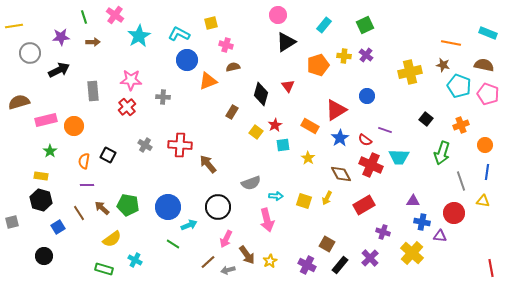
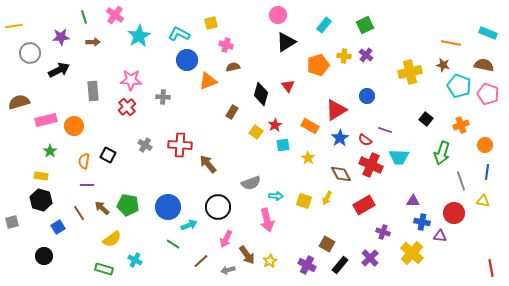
brown line at (208, 262): moved 7 px left, 1 px up
